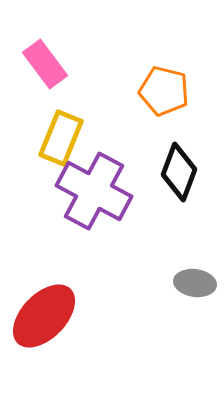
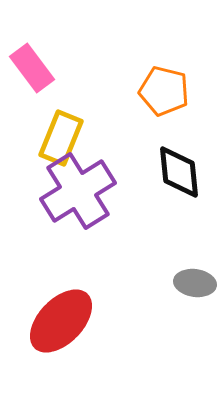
pink rectangle: moved 13 px left, 4 px down
black diamond: rotated 26 degrees counterclockwise
purple cross: moved 16 px left; rotated 30 degrees clockwise
red ellipse: moved 17 px right, 5 px down
